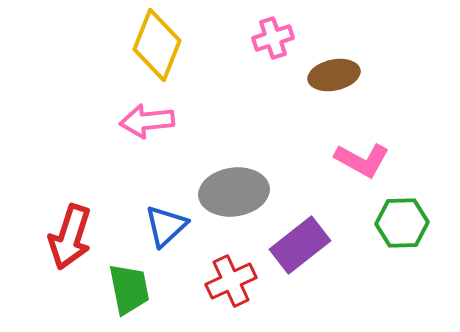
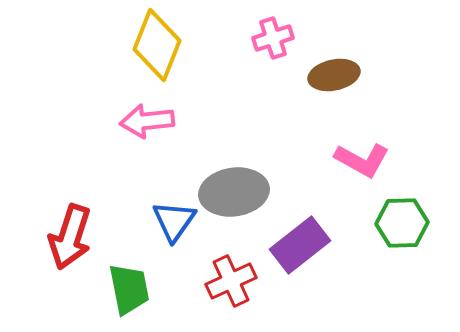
blue triangle: moved 8 px right, 5 px up; rotated 12 degrees counterclockwise
